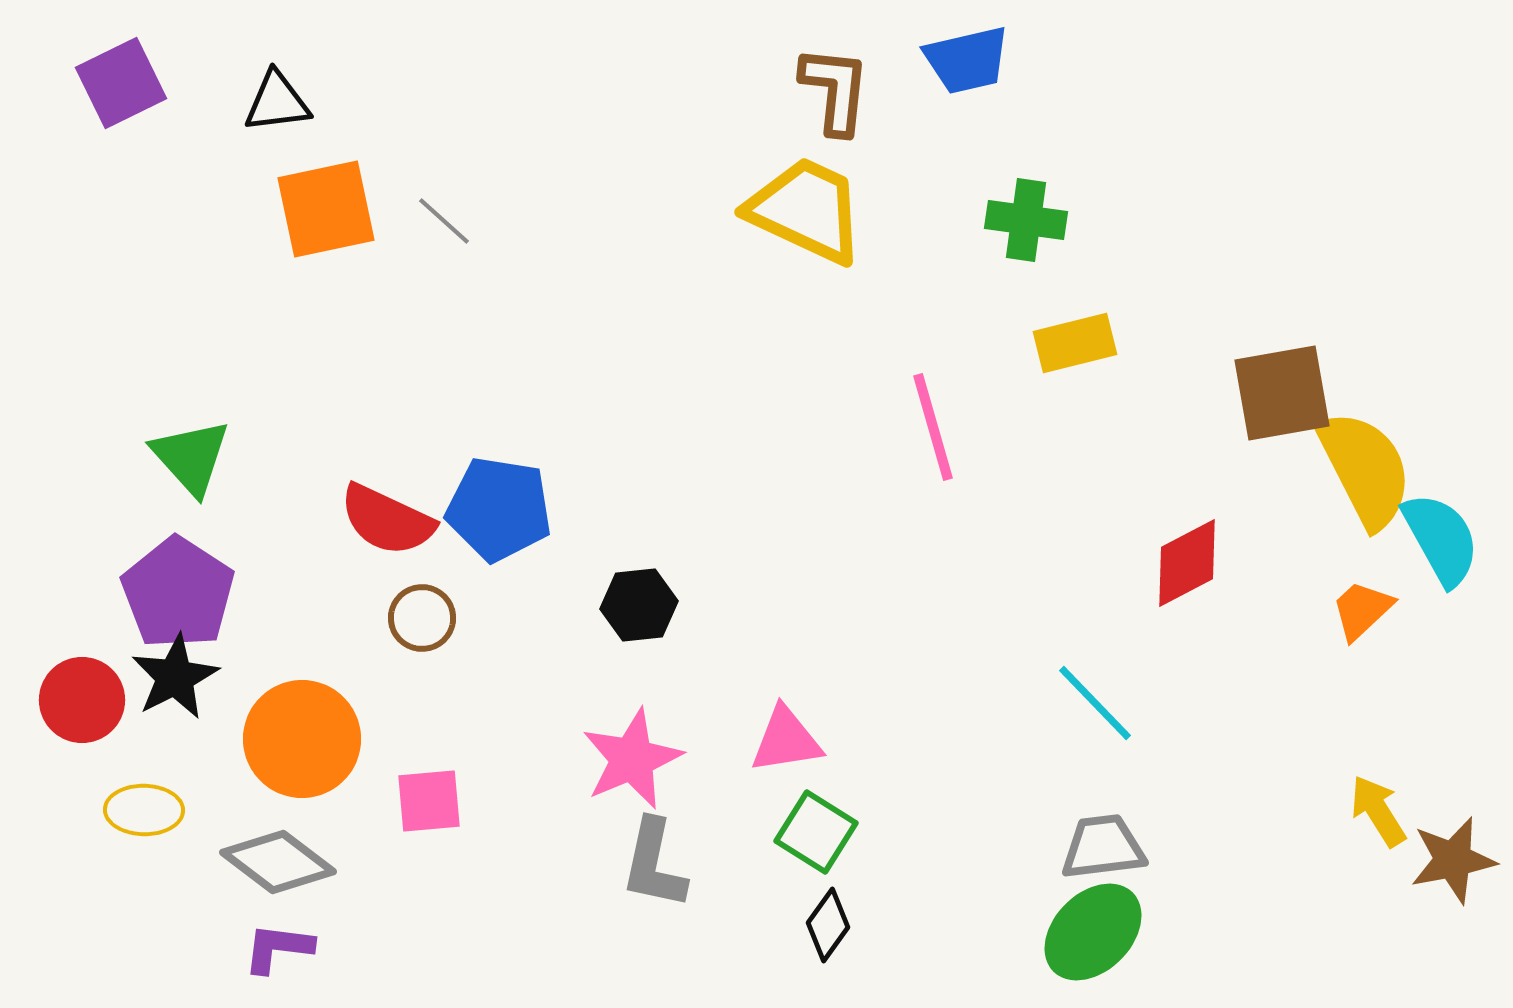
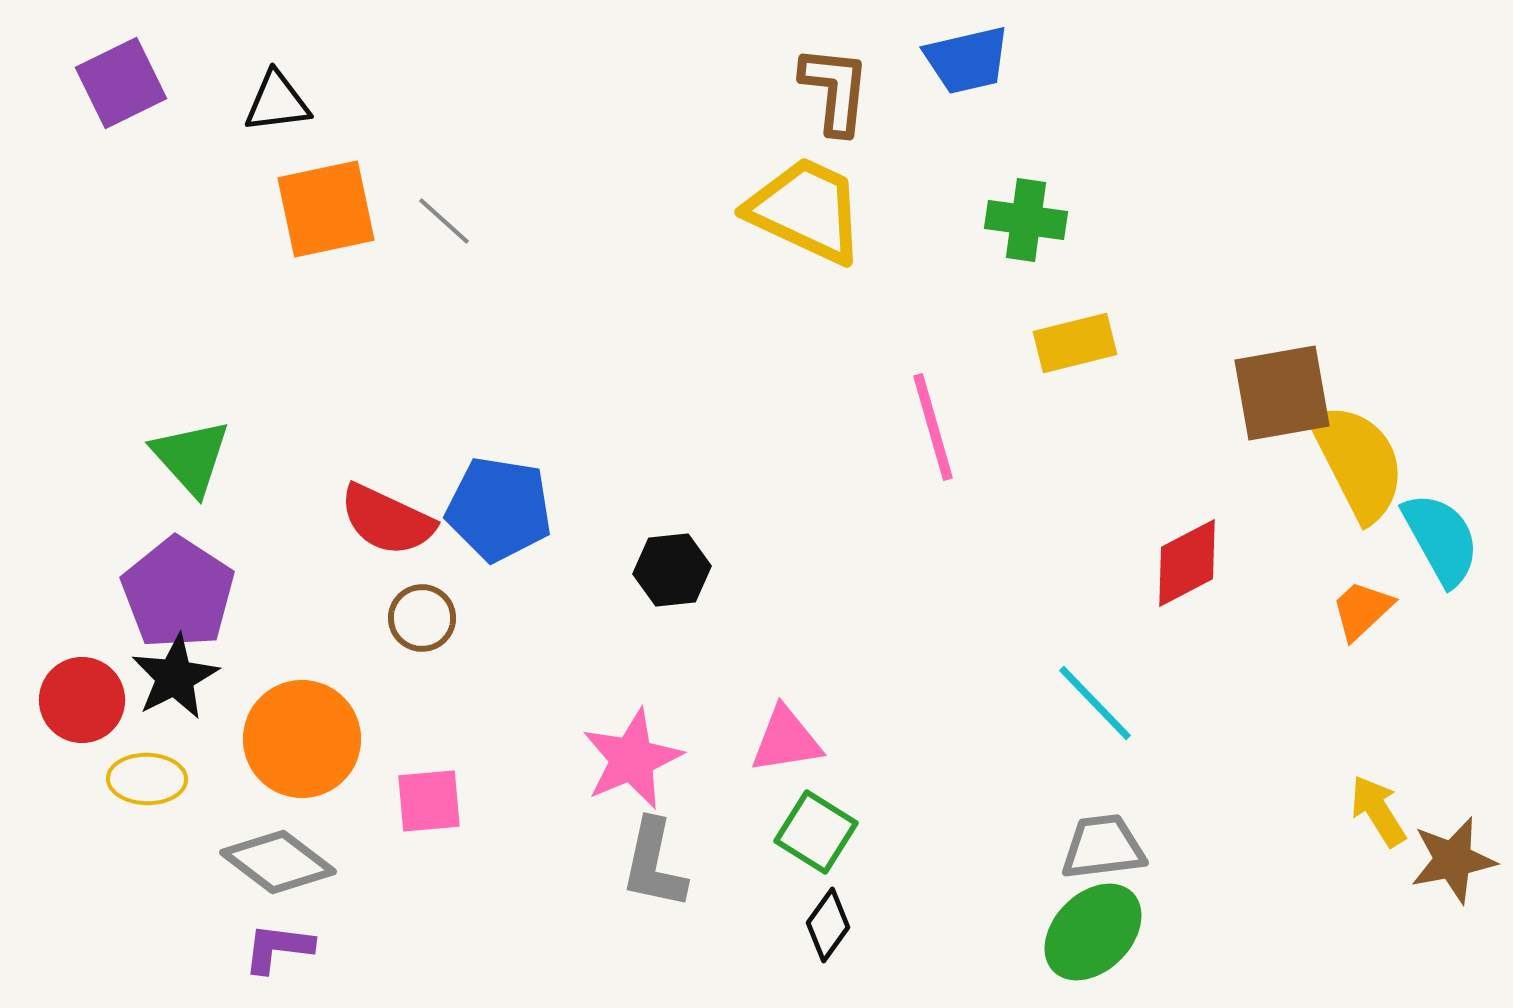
yellow semicircle: moved 7 px left, 7 px up
black hexagon: moved 33 px right, 35 px up
yellow ellipse: moved 3 px right, 31 px up
